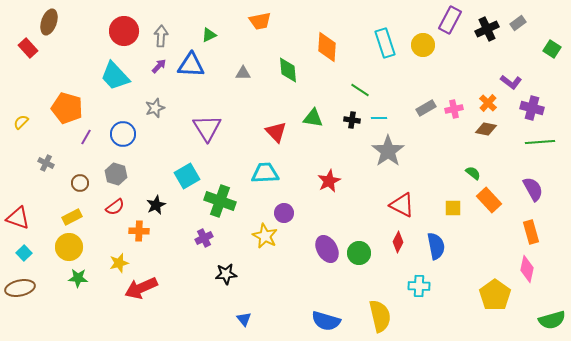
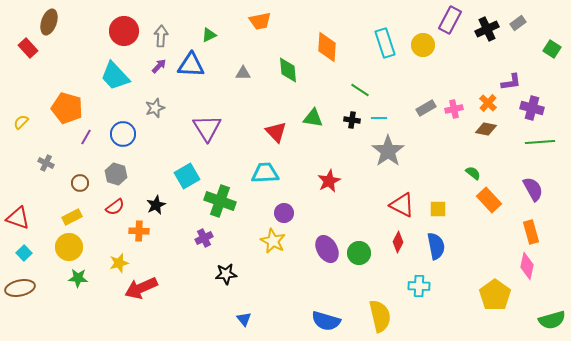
purple L-shape at (511, 82): rotated 45 degrees counterclockwise
yellow square at (453, 208): moved 15 px left, 1 px down
yellow star at (265, 236): moved 8 px right, 5 px down
pink diamond at (527, 269): moved 3 px up
